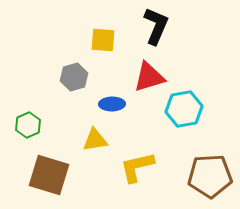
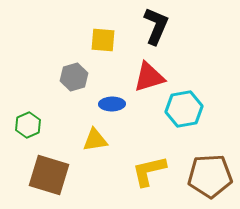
yellow L-shape: moved 12 px right, 4 px down
